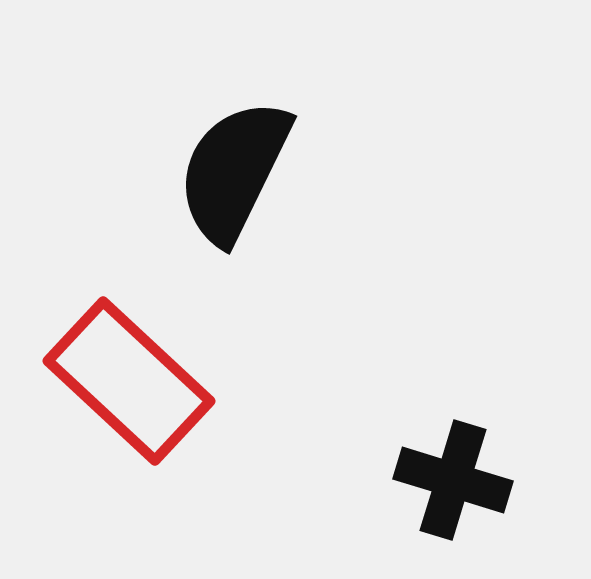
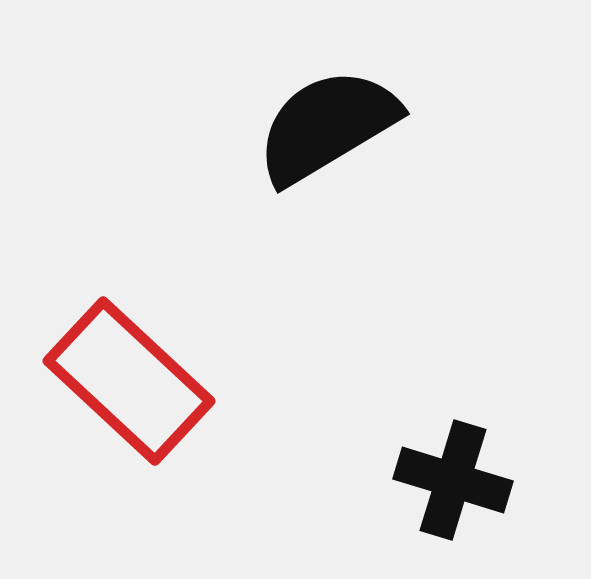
black semicircle: moved 93 px right, 45 px up; rotated 33 degrees clockwise
